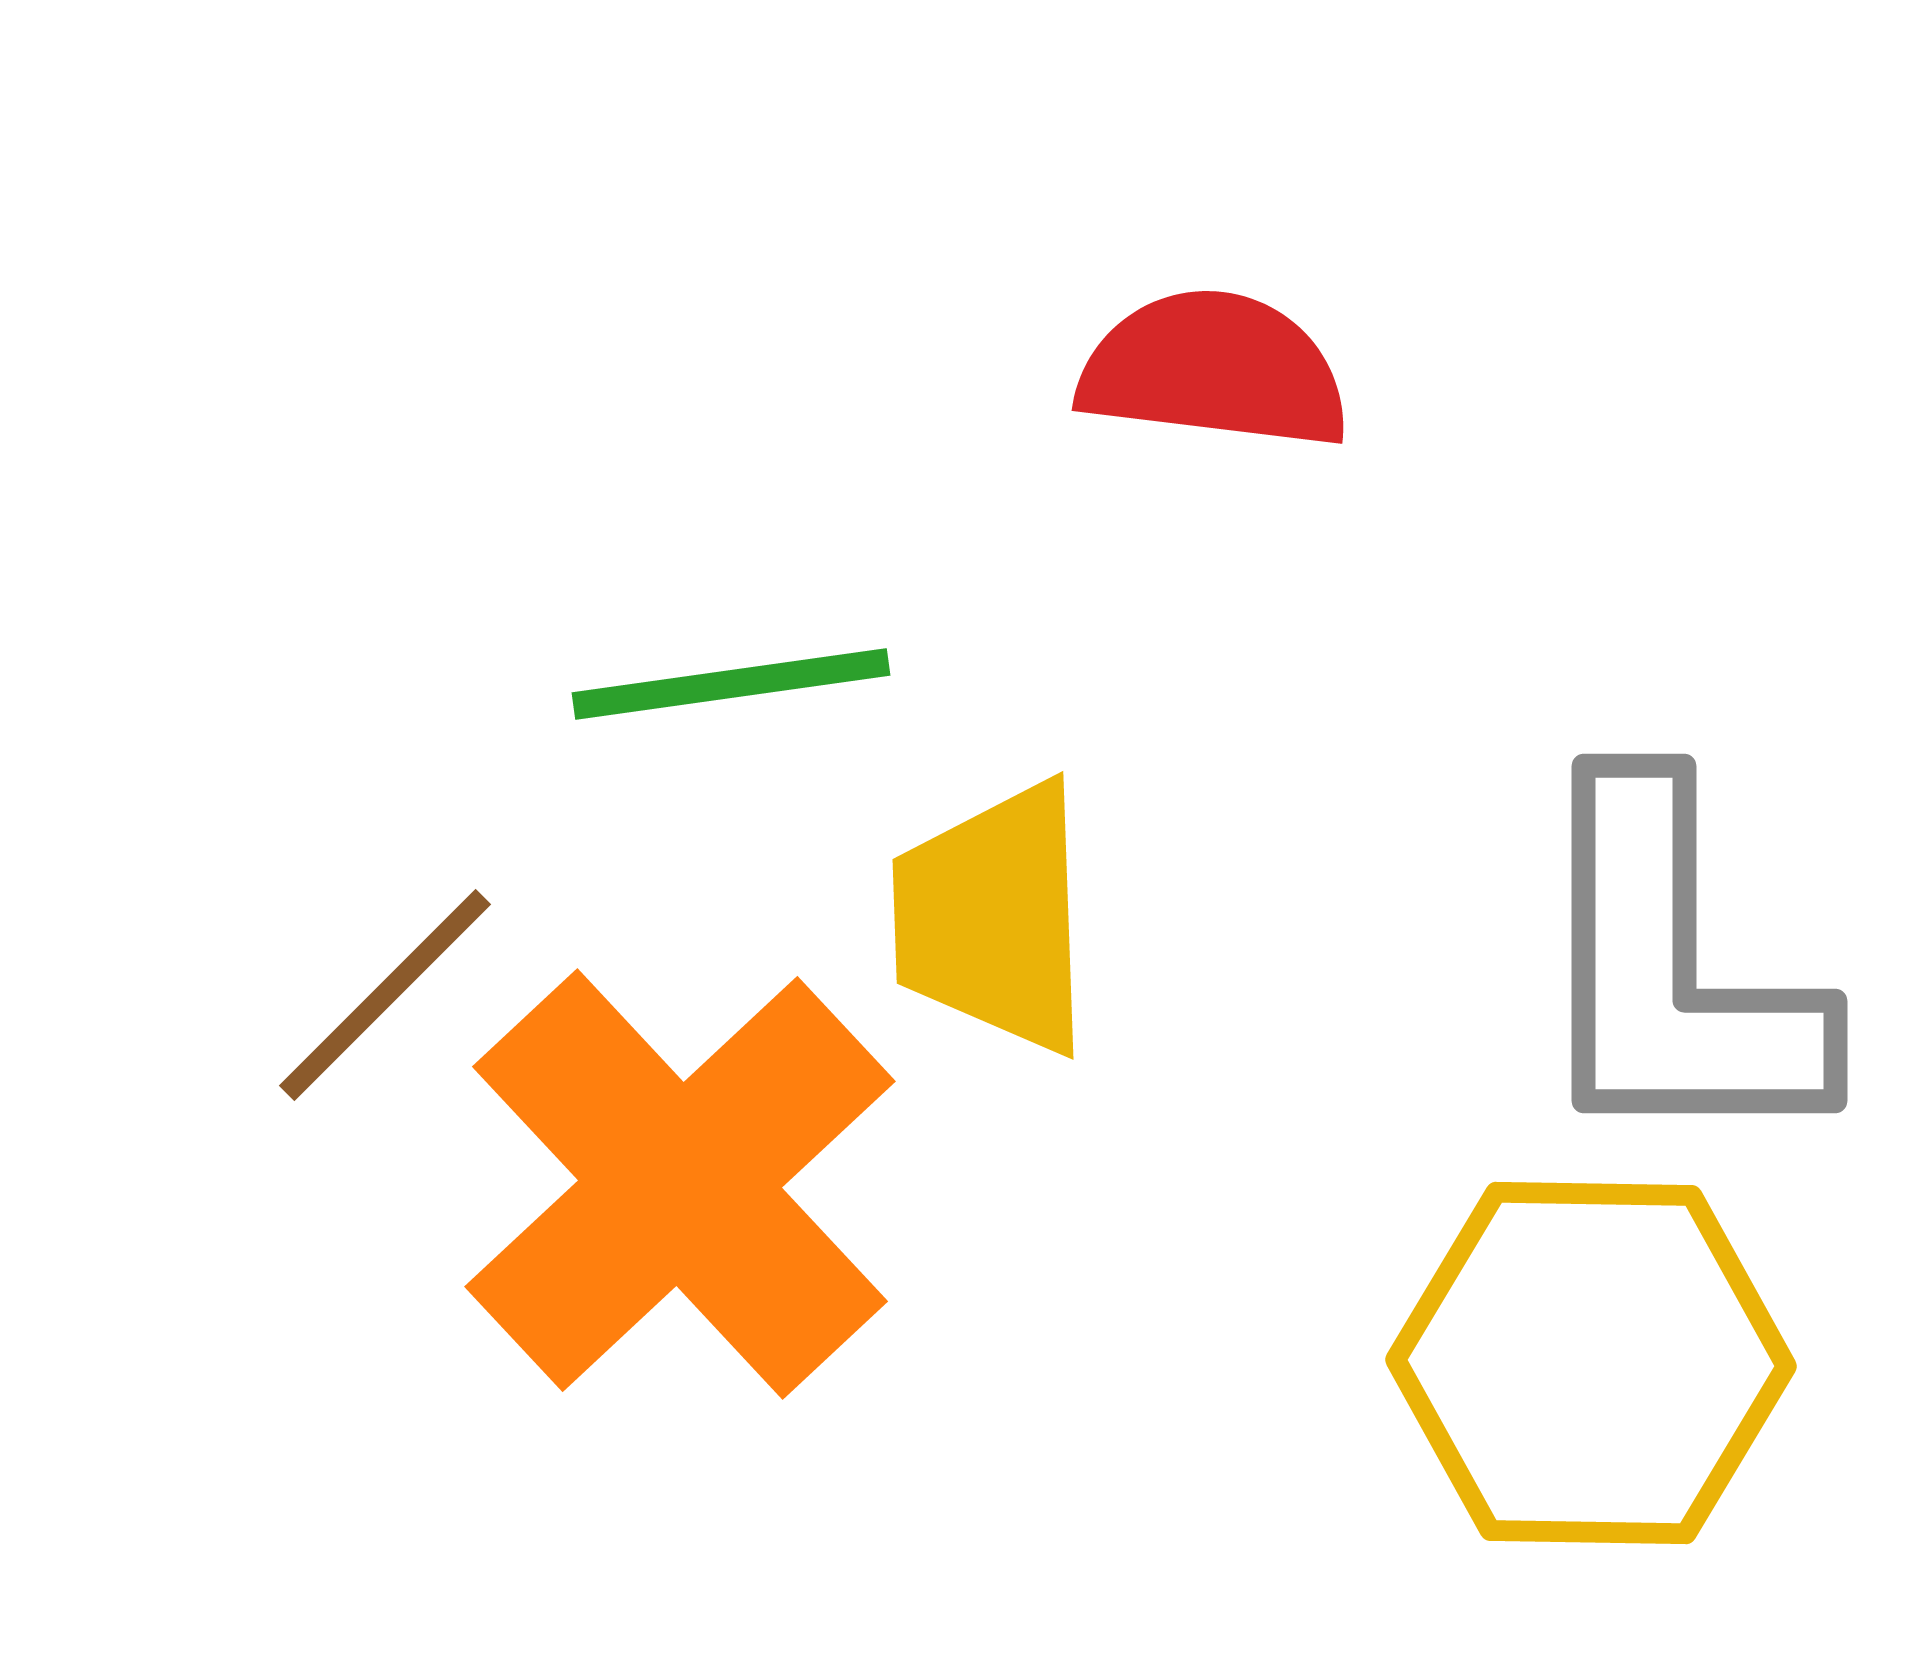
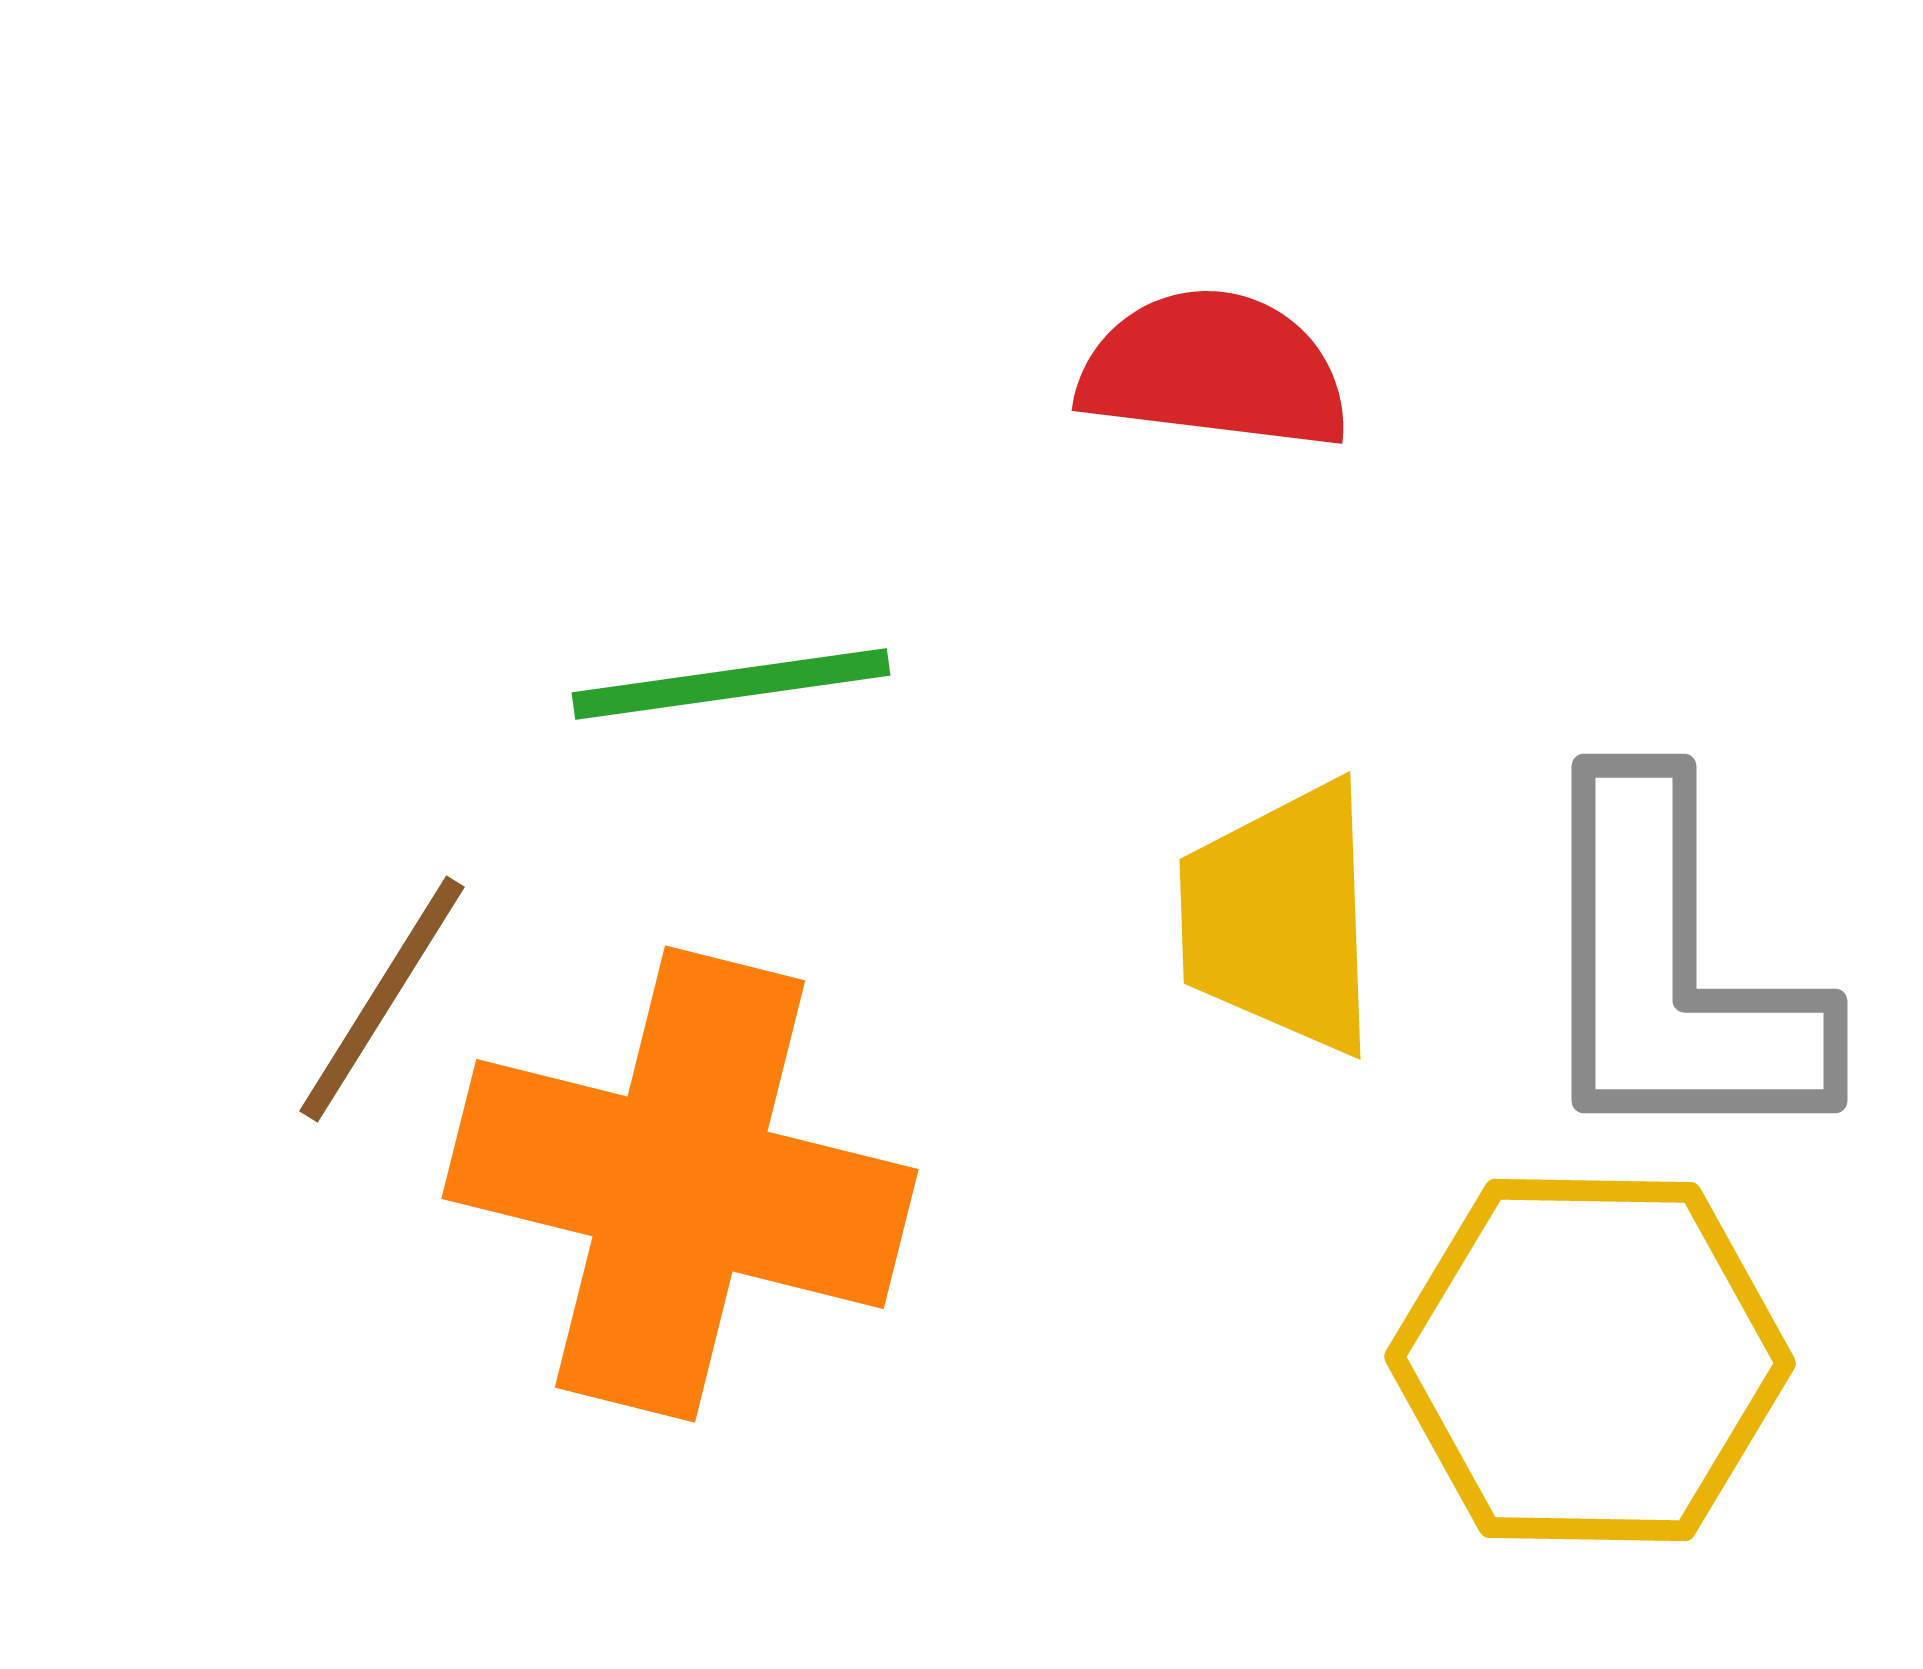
yellow trapezoid: moved 287 px right
brown line: moved 3 px left, 4 px down; rotated 13 degrees counterclockwise
orange cross: rotated 33 degrees counterclockwise
yellow hexagon: moved 1 px left, 3 px up
